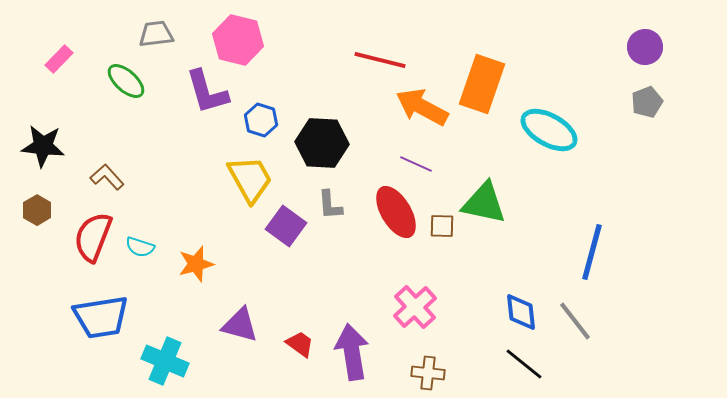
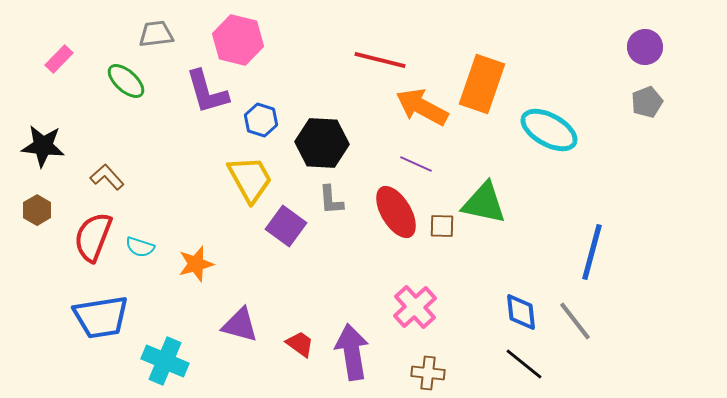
gray L-shape: moved 1 px right, 5 px up
